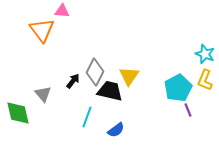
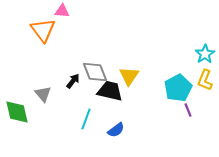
orange triangle: moved 1 px right
cyan star: rotated 18 degrees clockwise
gray diamond: rotated 48 degrees counterclockwise
green diamond: moved 1 px left, 1 px up
cyan line: moved 1 px left, 2 px down
